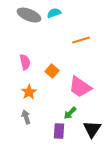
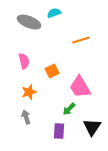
gray ellipse: moved 7 px down
pink semicircle: moved 1 px left, 1 px up
orange square: rotated 24 degrees clockwise
pink trapezoid: rotated 25 degrees clockwise
orange star: rotated 14 degrees clockwise
green arrow: moved 1 px left, 4 px up
black triangle: moved 2 px up
